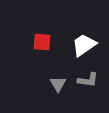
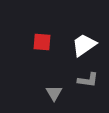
gray triangle: moved 4 px left, 9 px down
